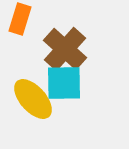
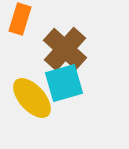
cyan square: rotated 15 degrees counterclockwise
yellow ellipse: moved 1 px left, 1 px up
